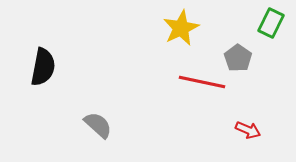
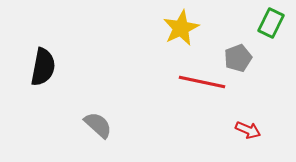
gray pentagon: rotated 16 degrees clockwise
